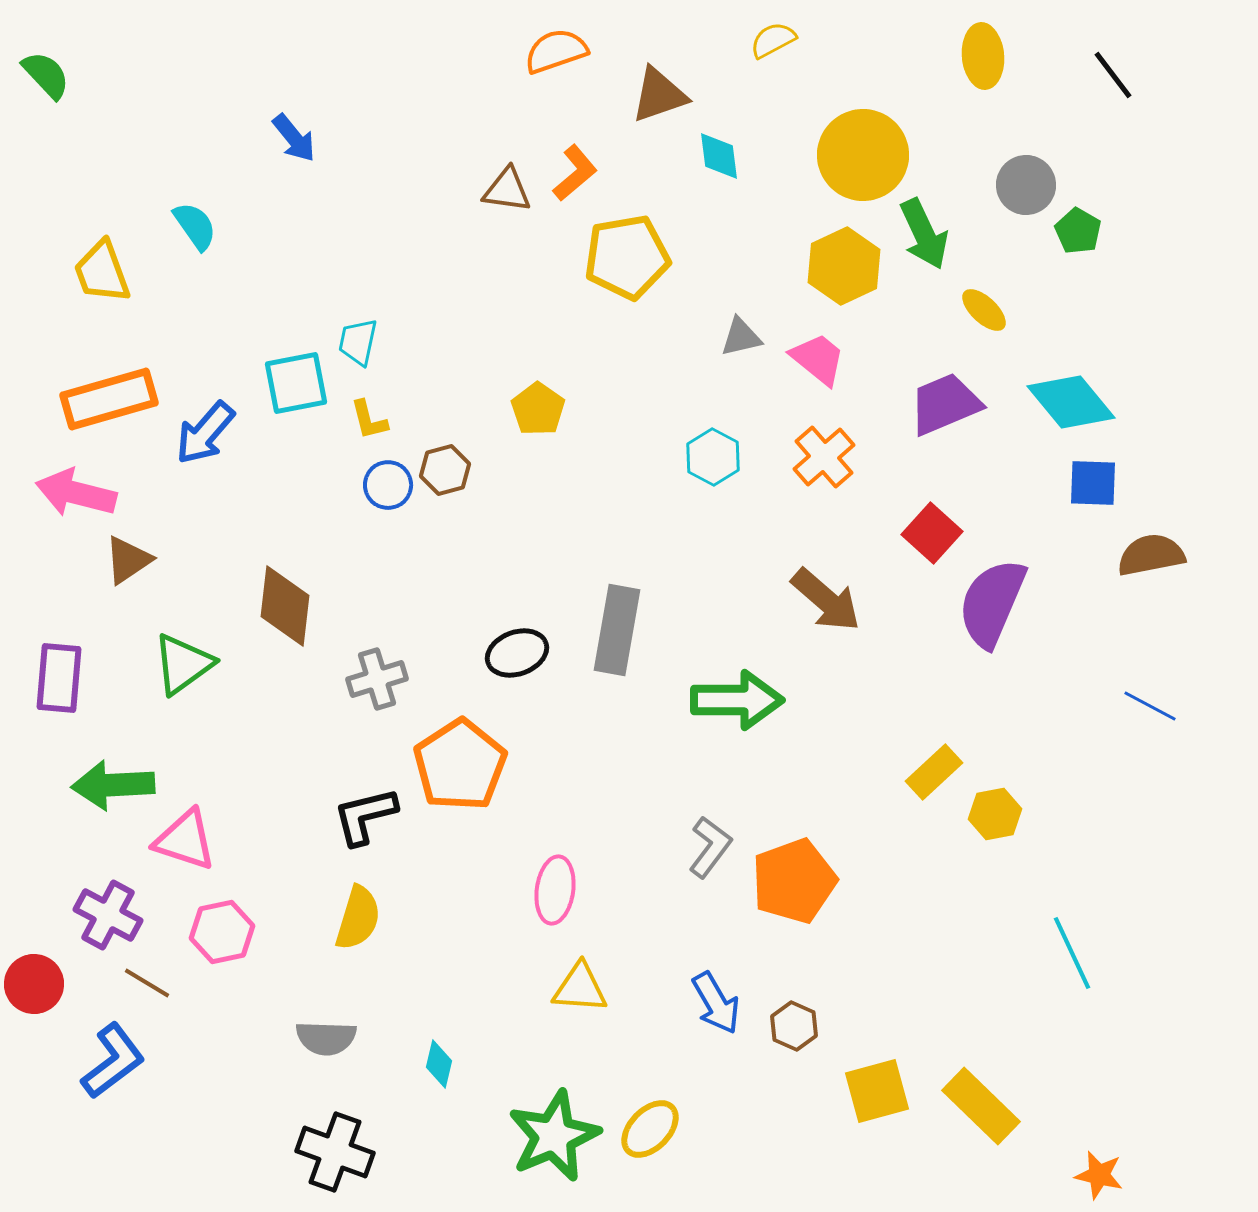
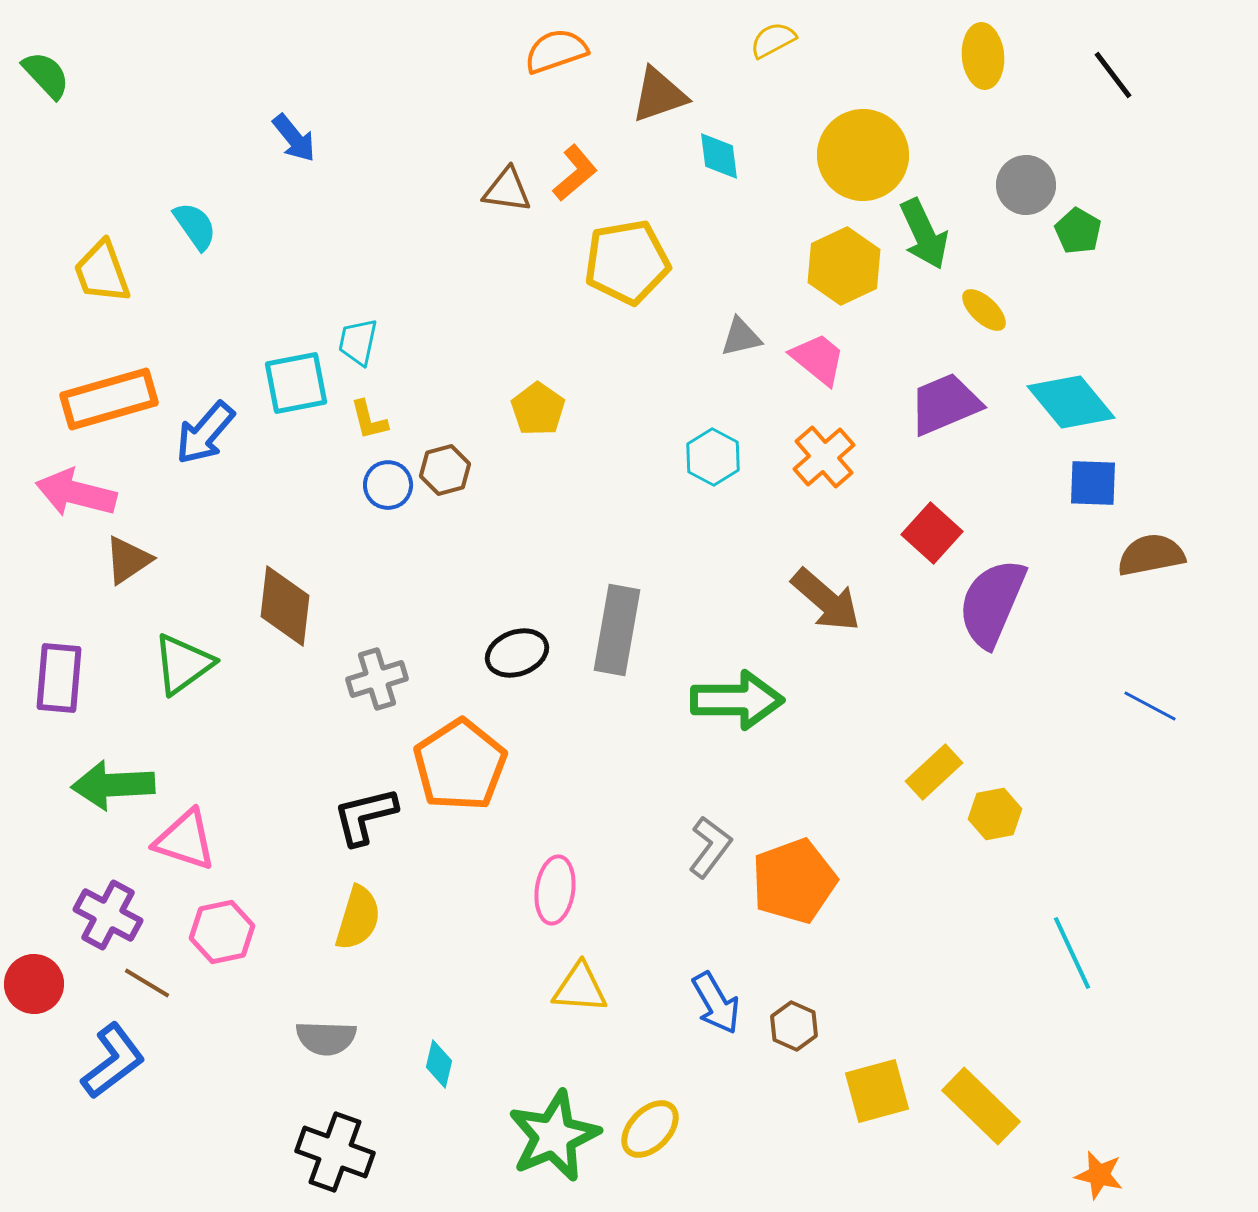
yellow pentagon at (627, 257): moved 5 px down
